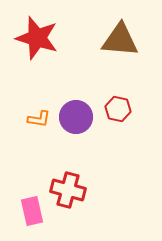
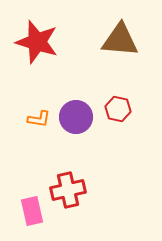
red star: moved 4 px down
red cross: rotated 28 degrees counterclockwise
